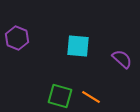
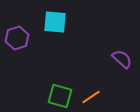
purple hexagon: rotated 20 degrees clockwise
cyan square: moved 23 px left, 24 px up
orange line: rotated 66 degrees counterclockwise
